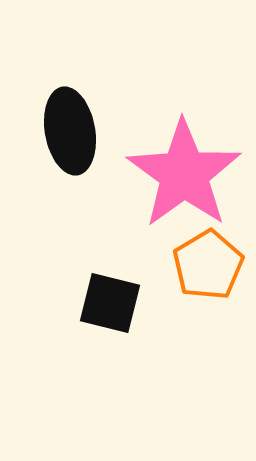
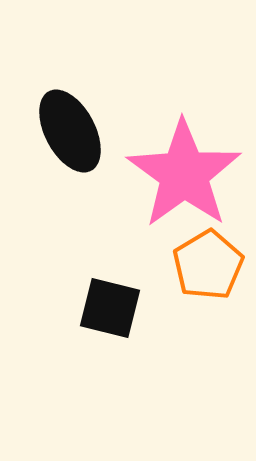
black ellipse: rotated 18 degrees counterclockwise
black square: moved 5 px down
